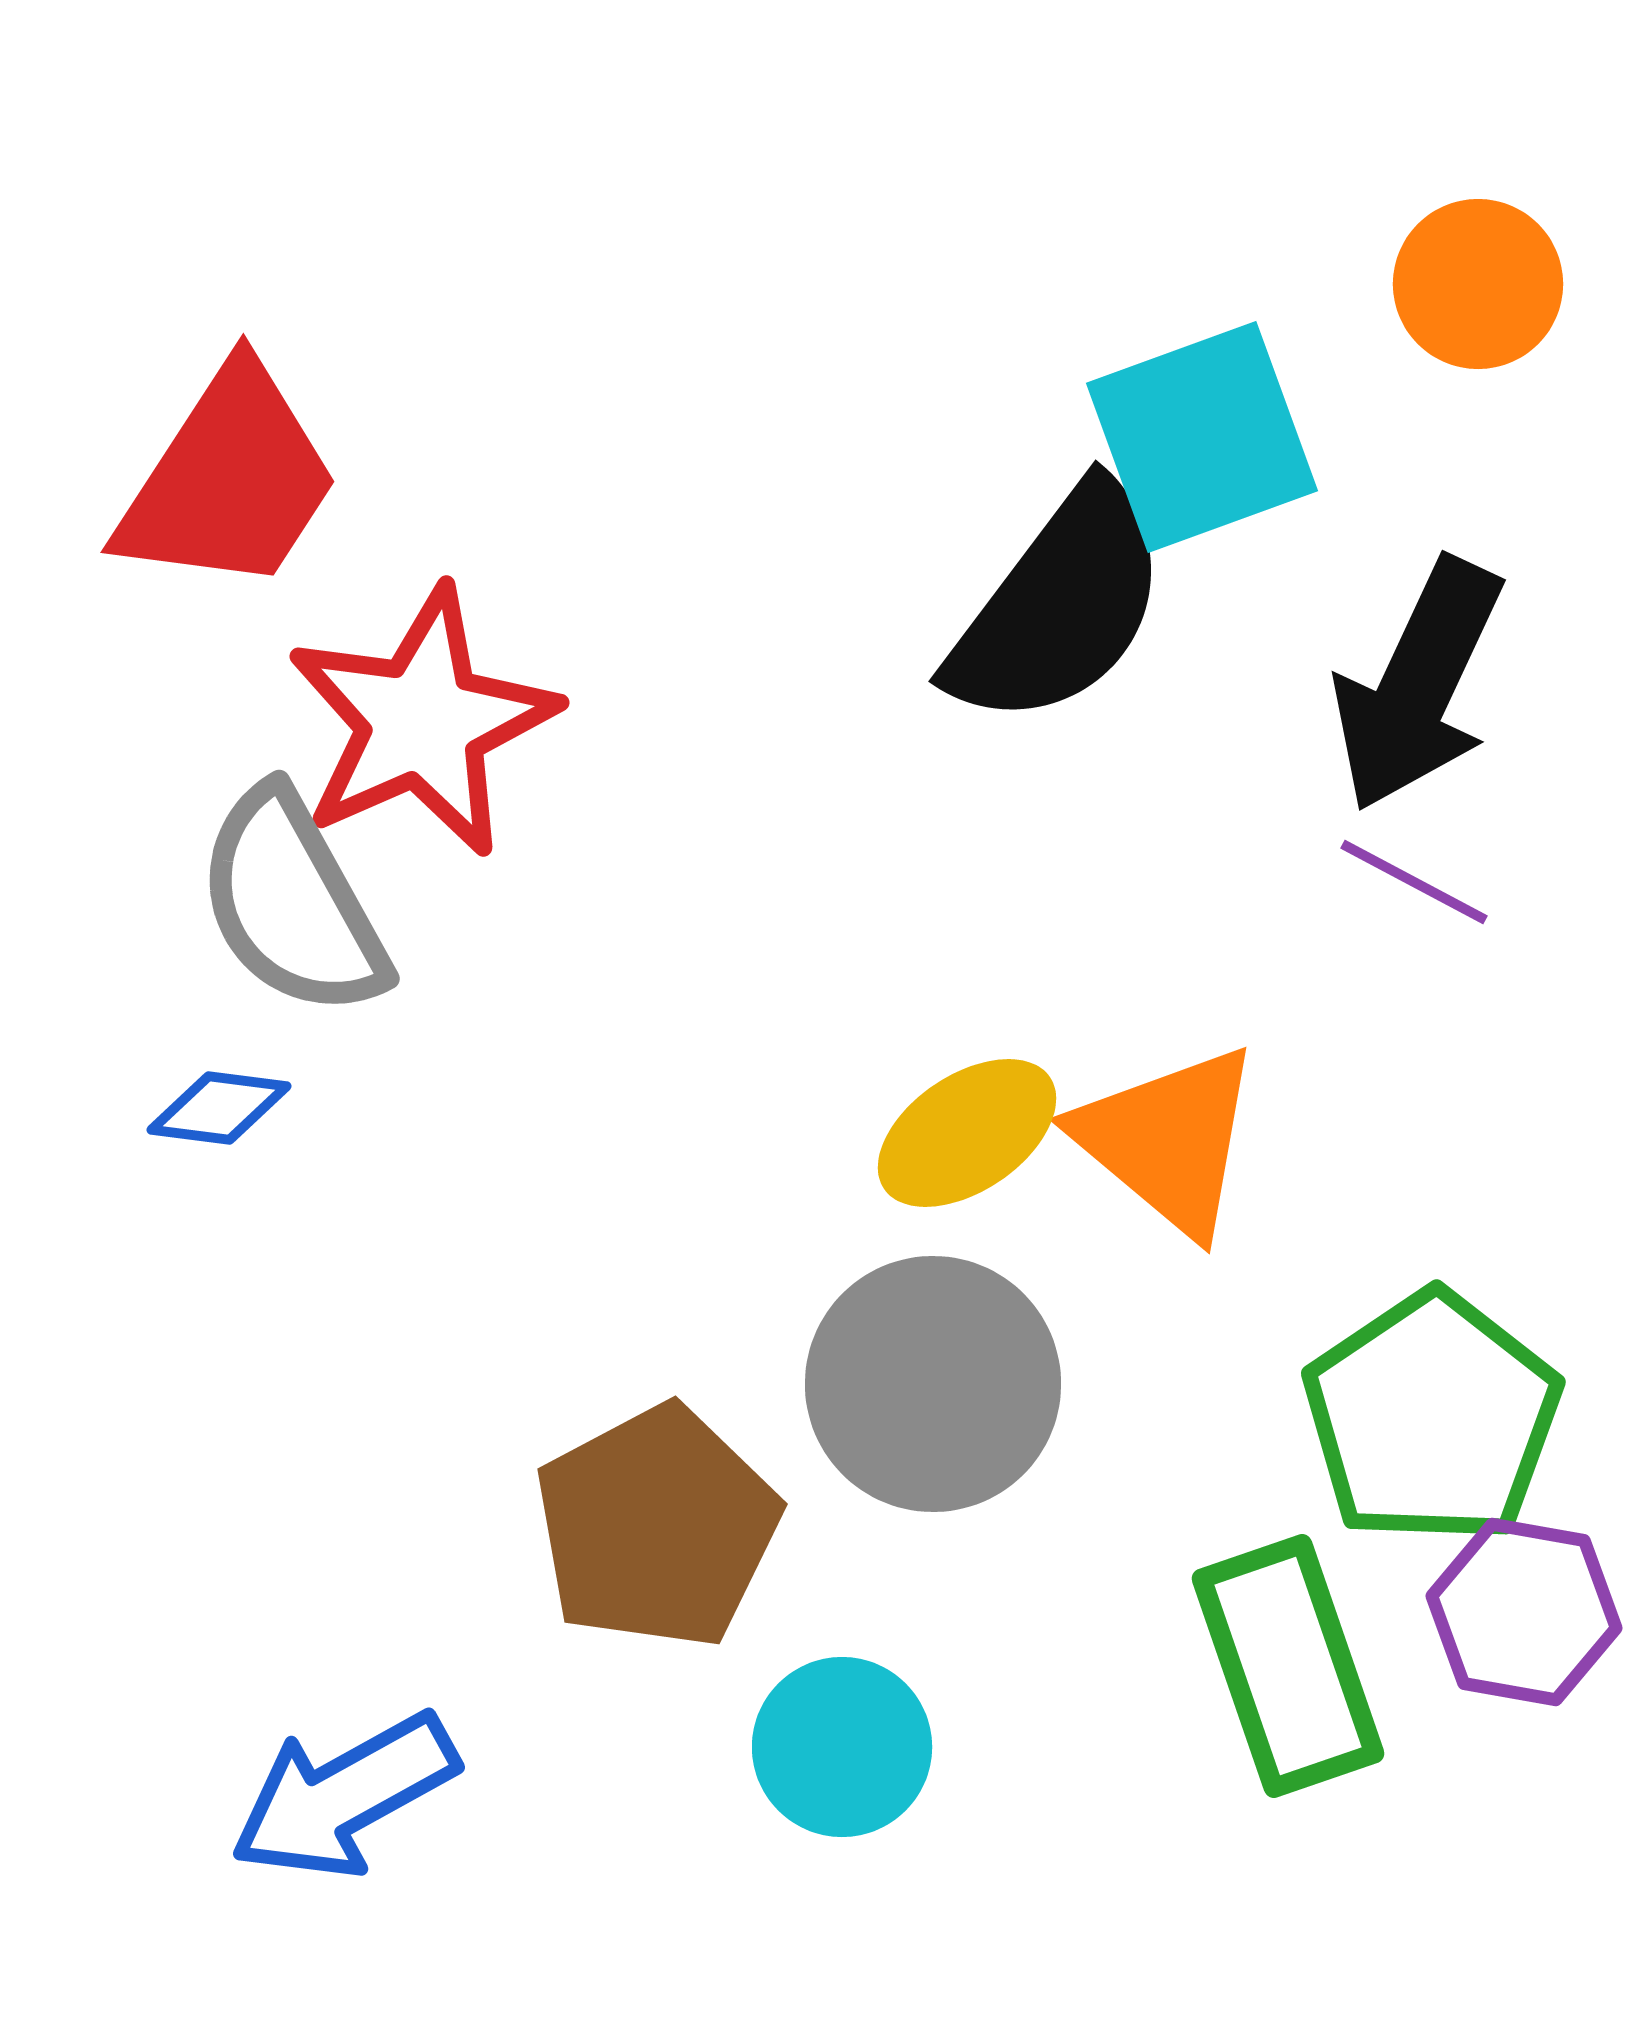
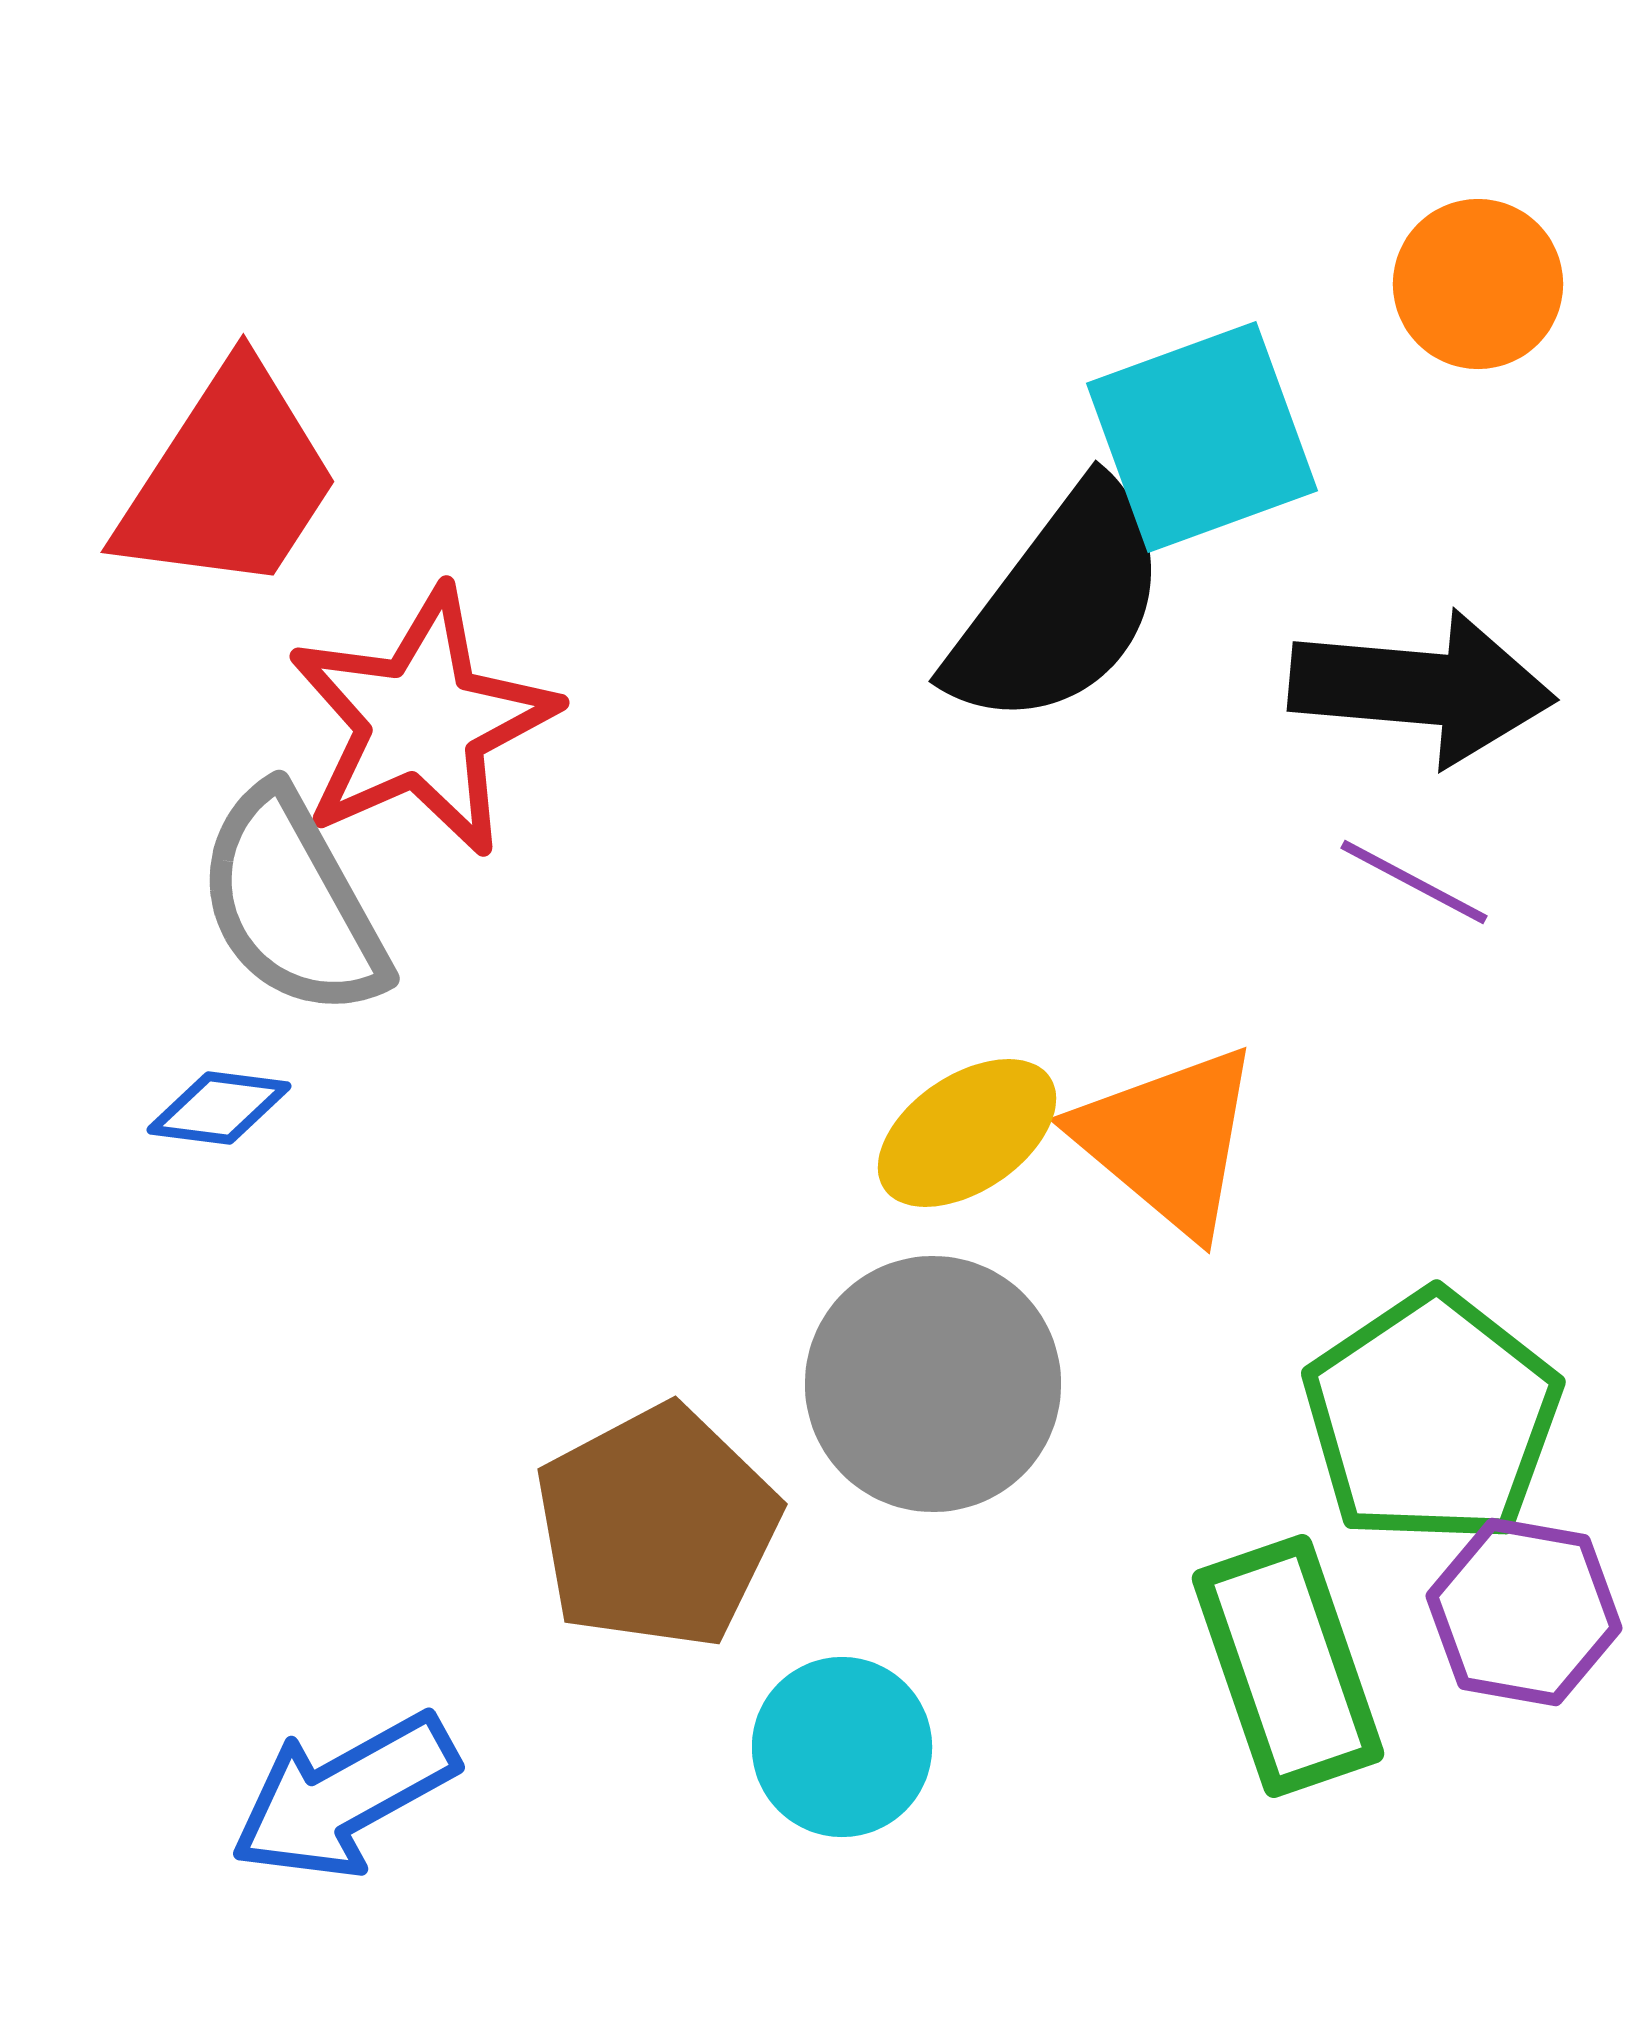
black arrow: moved 4 px right, 3 px down; rotated 110 degrees counterclockwise
